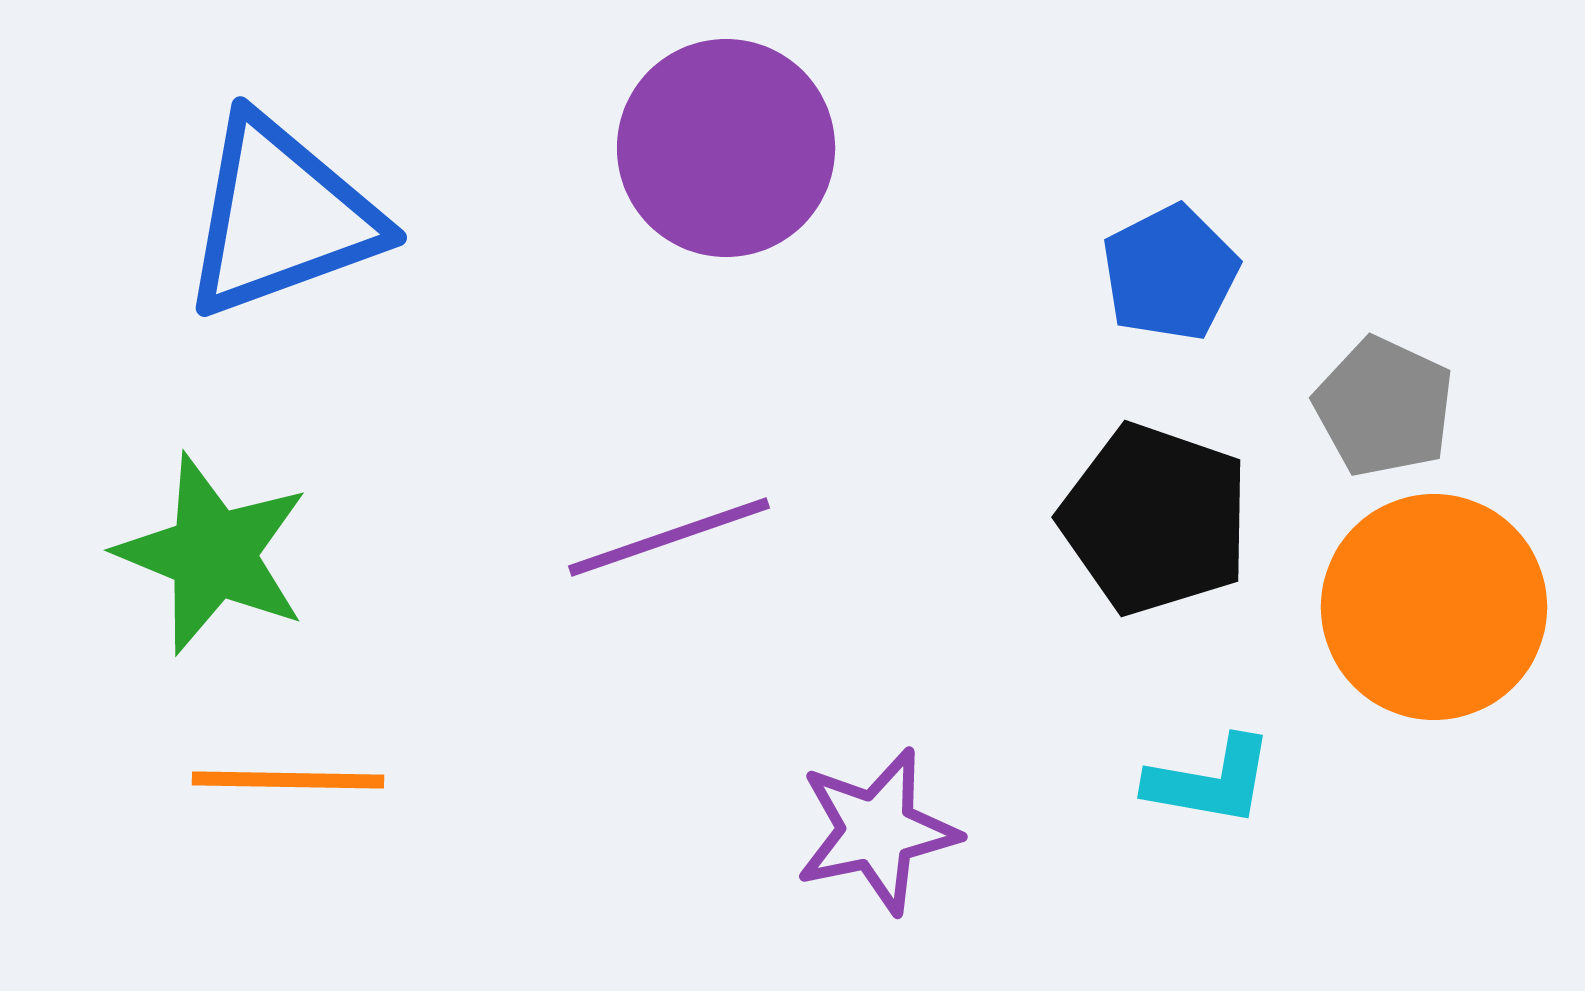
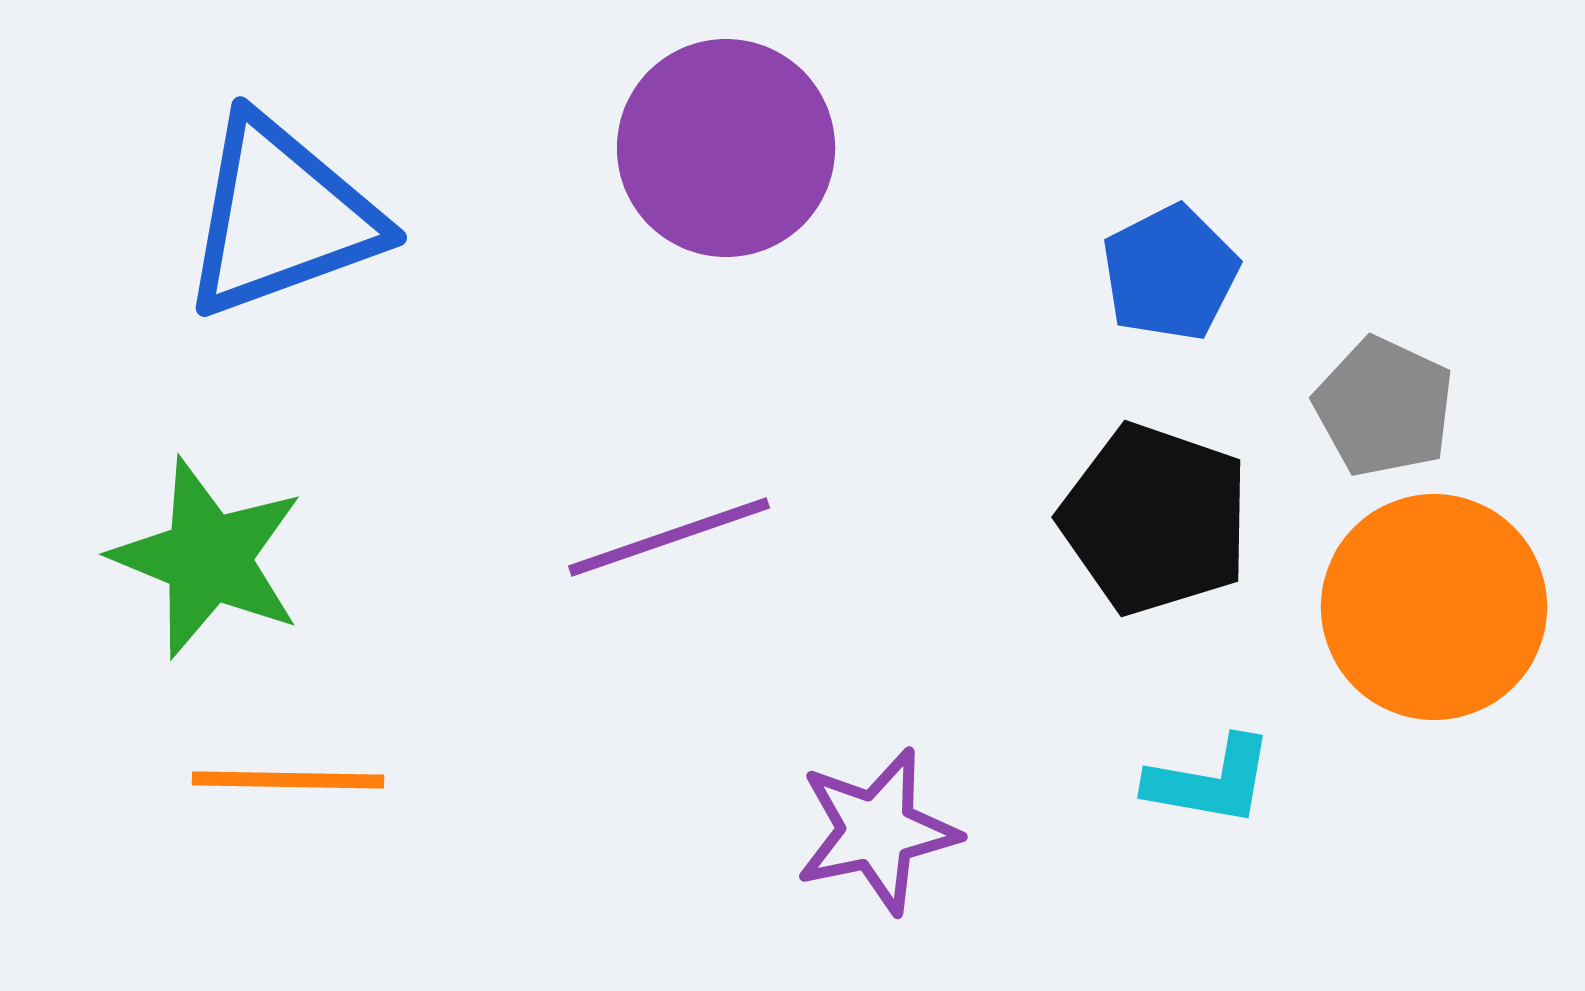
green star: moved 5 px left, 4 px down
